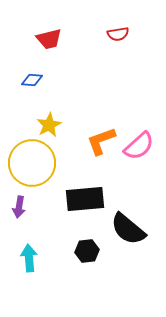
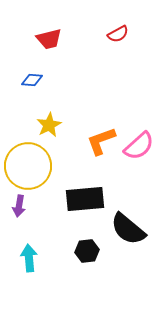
red semicircle: rotated 20 degrees counterclockwise
yellow circle: moved 4 px left, 3 px down
purple arrow: moved 1 px up
